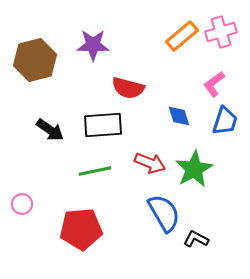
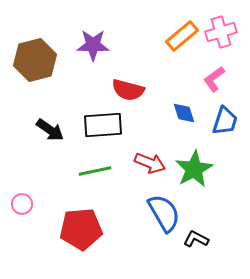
pink L-shape: moved 5 px up
red semicircle: moved 2 px down
blue diamond: moved 5 px right, 3 px up
